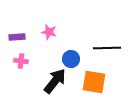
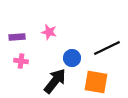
black line: rotated 24 degrees counterclockwise
blue circle: moved 1 px right, 1 px up
orange square: moved 2 px right
